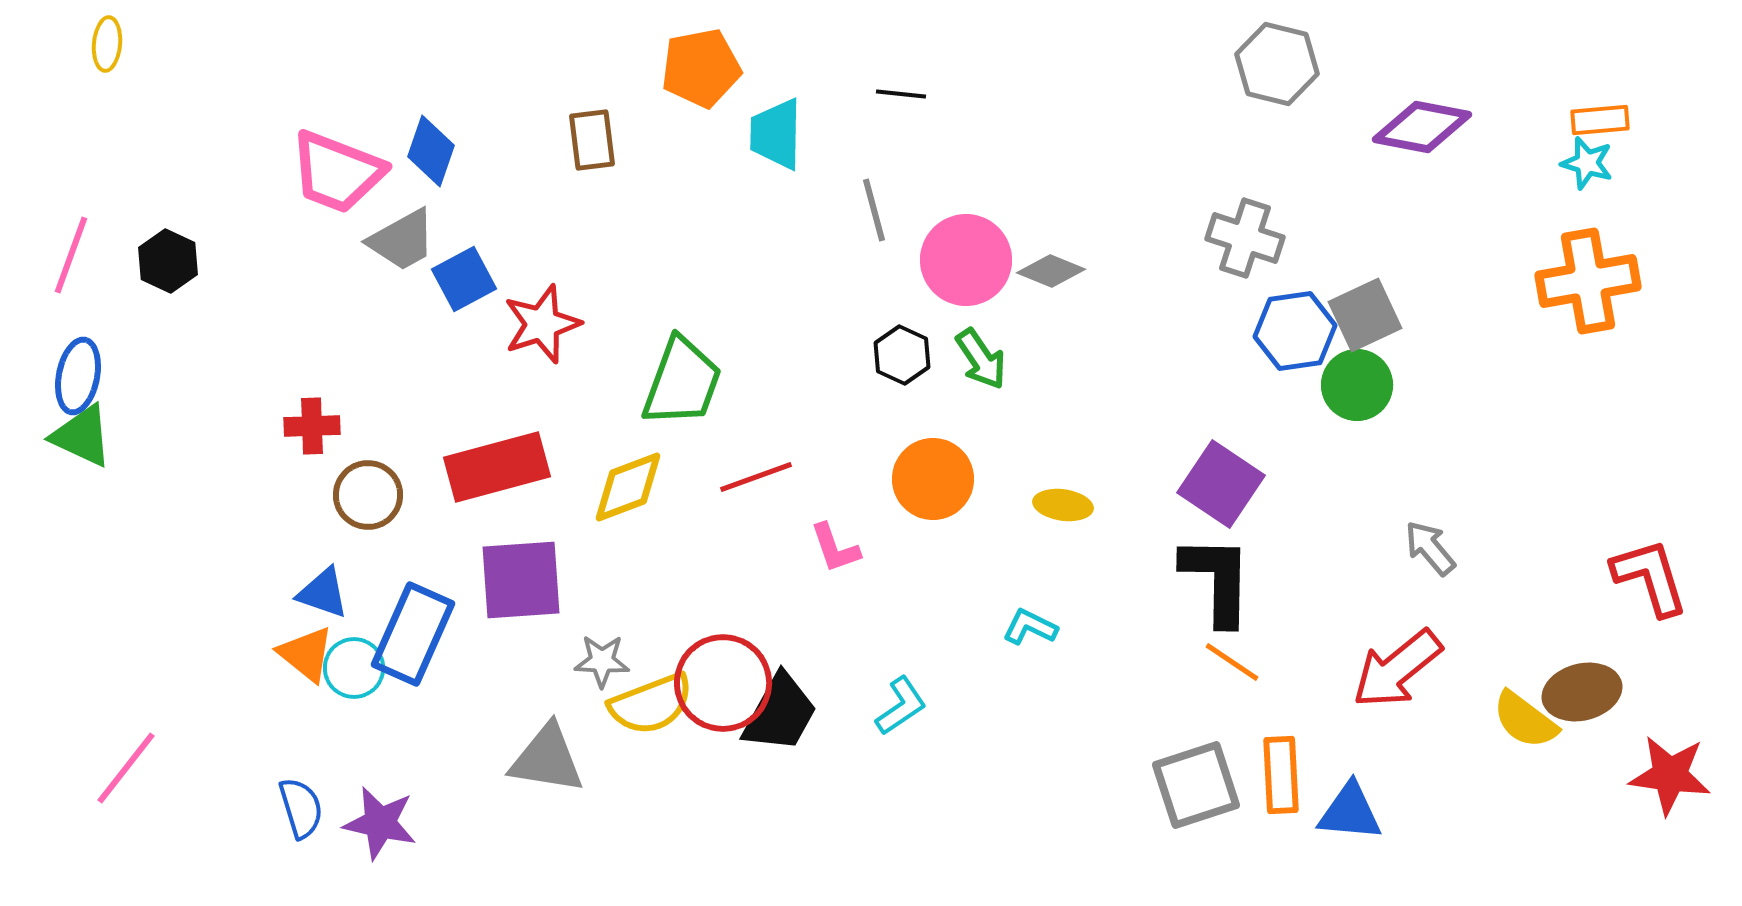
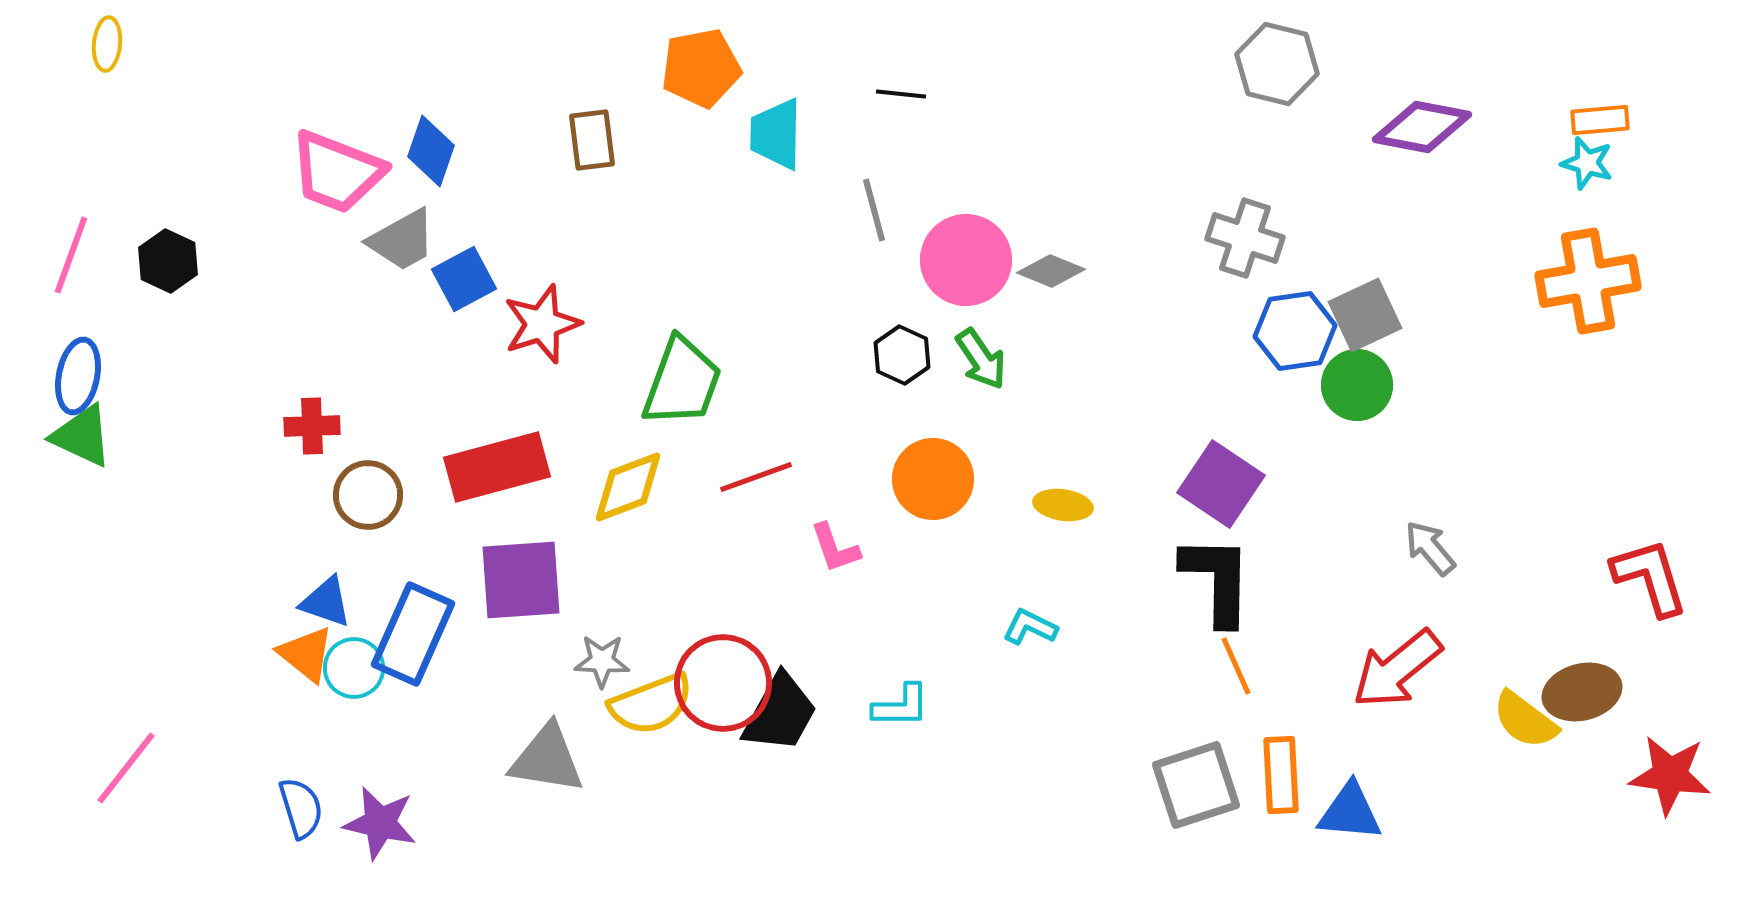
blue triangle at (323, 593): moved 3 px right, 9 px down
orange line at (1232, 662): moved 4 px right, 4 px down; rotated 32 degrees clockwise
cyan L-shape at (901, 706): rotated 34 degrees clockwise
